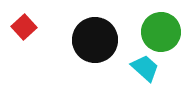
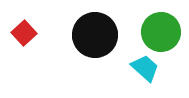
red square: moved 6 px down
black circle: moved 5 px up
